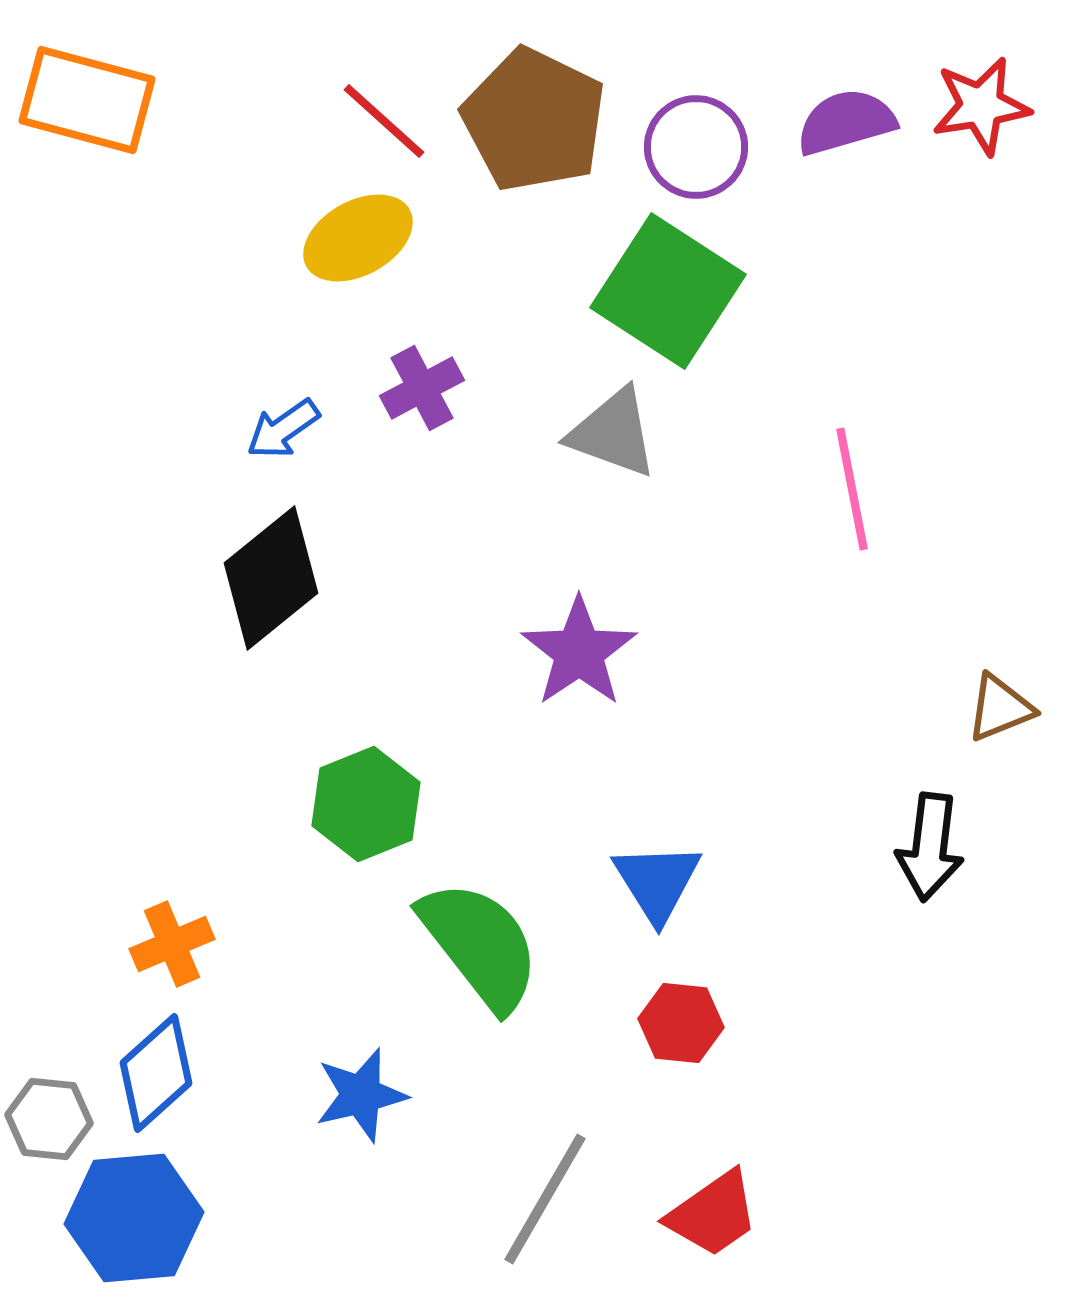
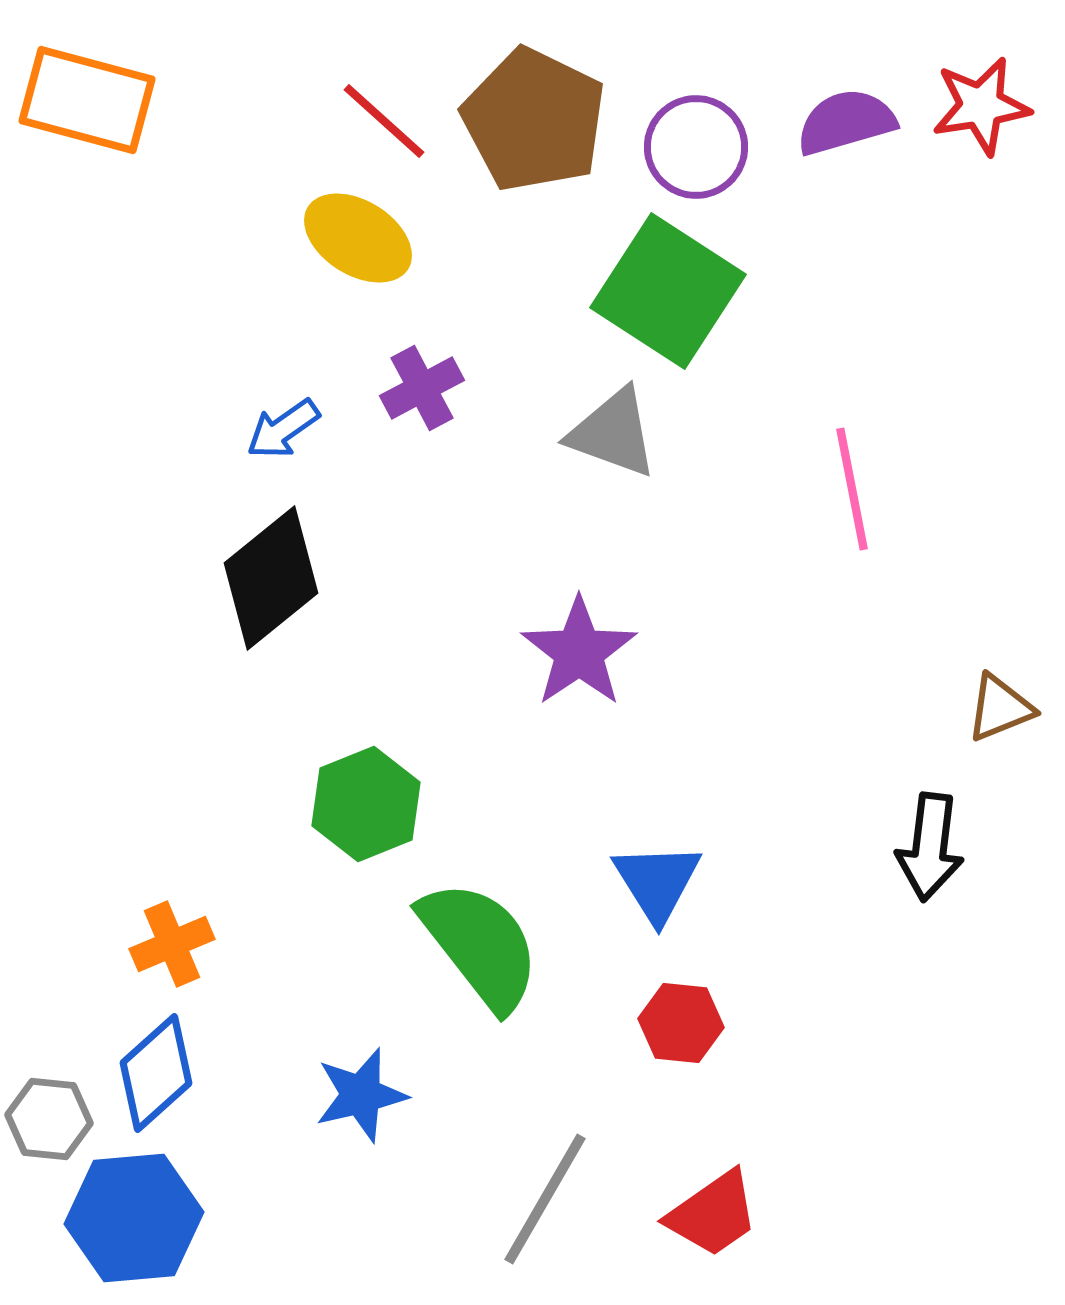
yellow ellipse: rotated 61 degrees clockwise
